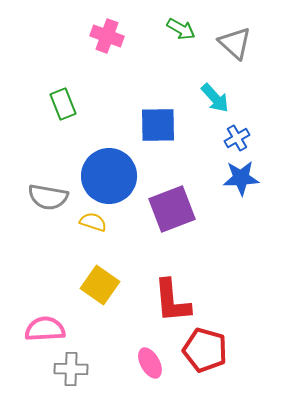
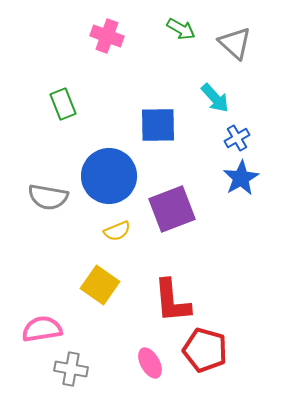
blue star: rotated 27 degrees counterclockwise
yellow semicircle: moved 24 px right, 9 px down; rotated 140 degrees clockwise
pink semicircle: moved 3 px left; rotated 6 degrees counterclockwise
gray cross: rotated 8 degrees clockwise
